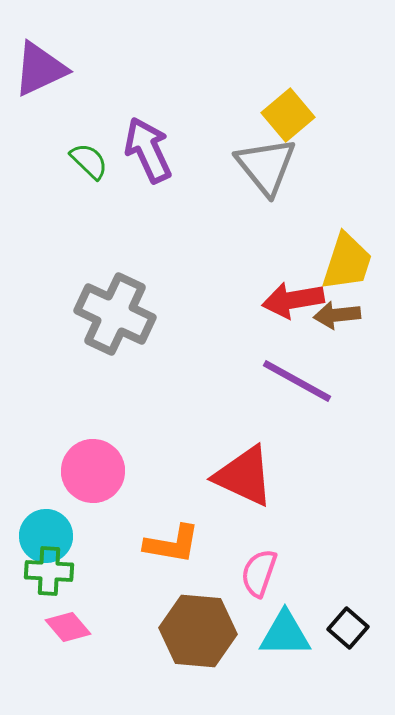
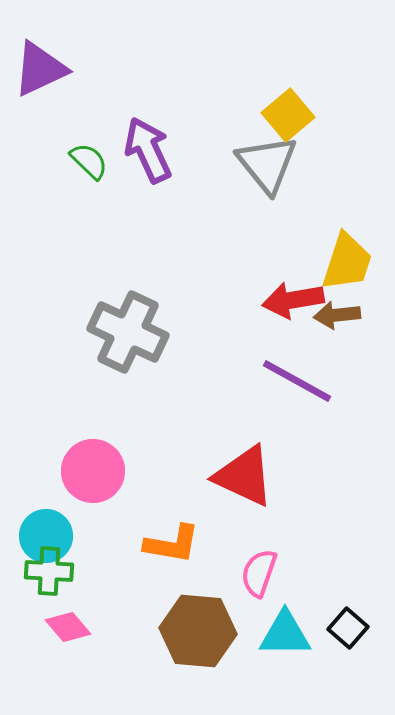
gray triangle: moved 1 px right, 2 px up
gray cross: moved 13 px right, 18 px down
